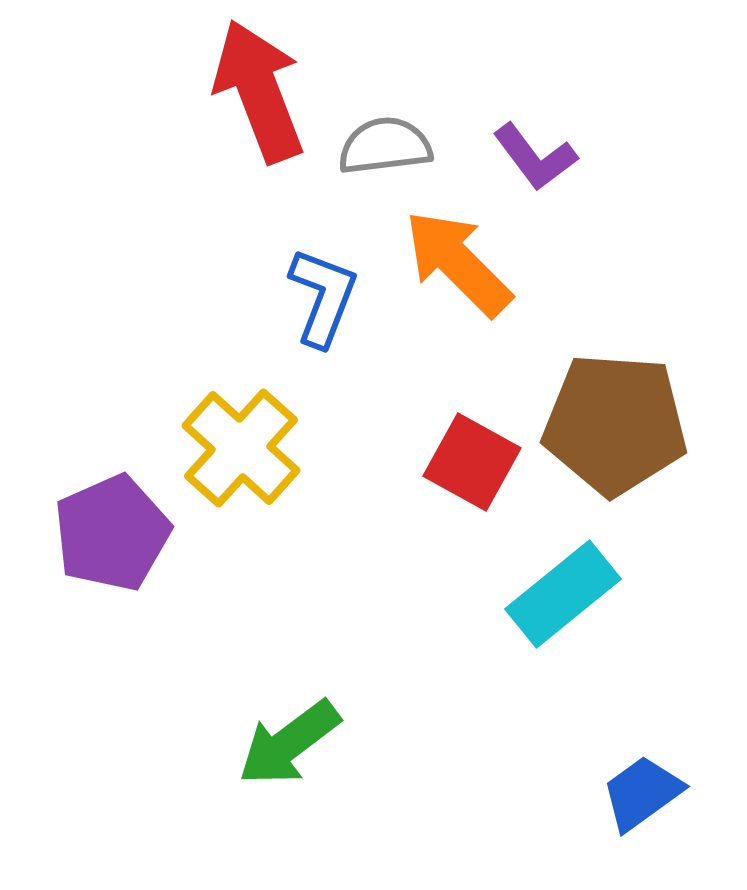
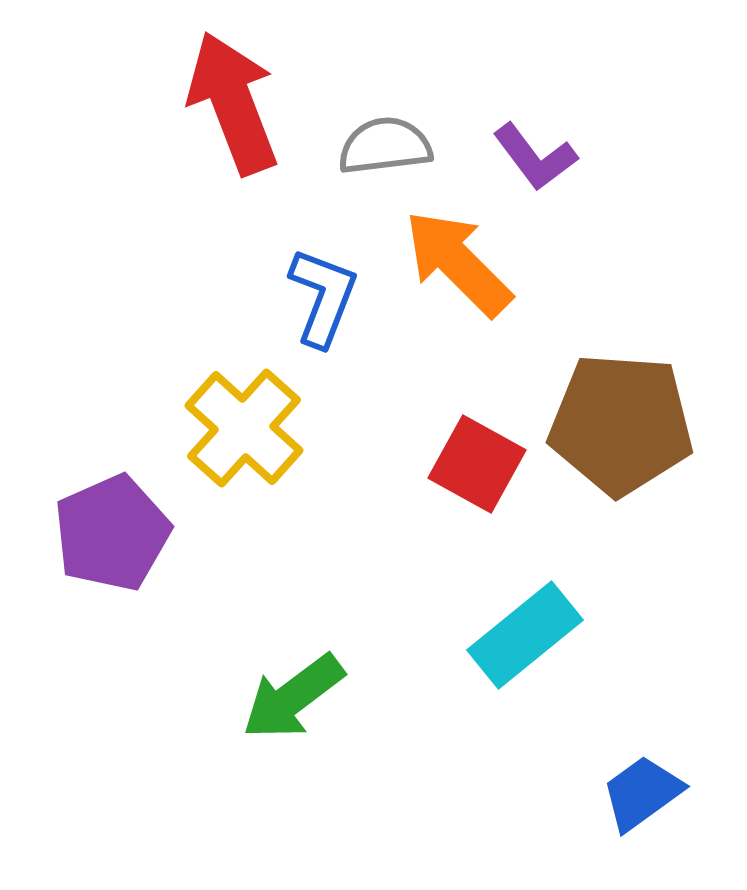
red arrow: moved 26 px left, 12 px down
brown pentagon: moved 6 px right
yellow cross: moved 3 px right, 20 px up
red square: moved 5 px right, 2 px down
cyan rectangle: moved 38 px left, 41 px down
green arrow: moved 4 px right, 46 px up
